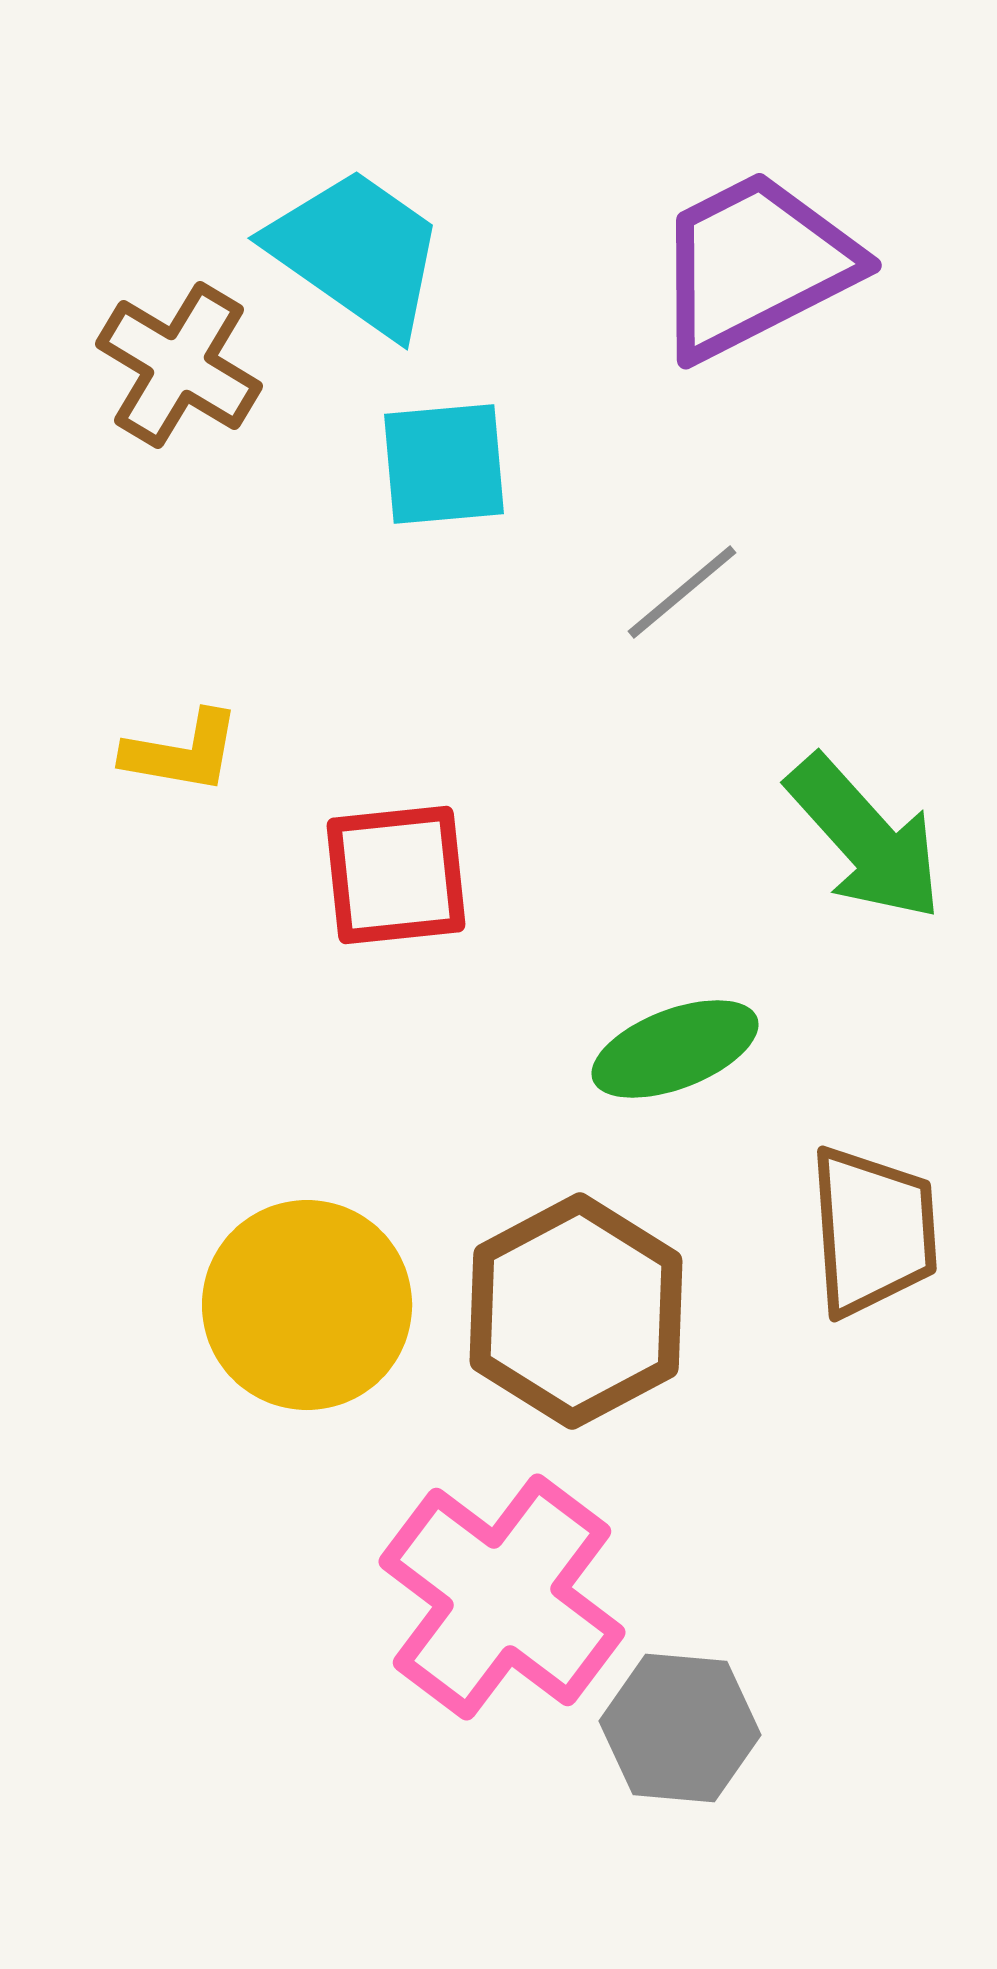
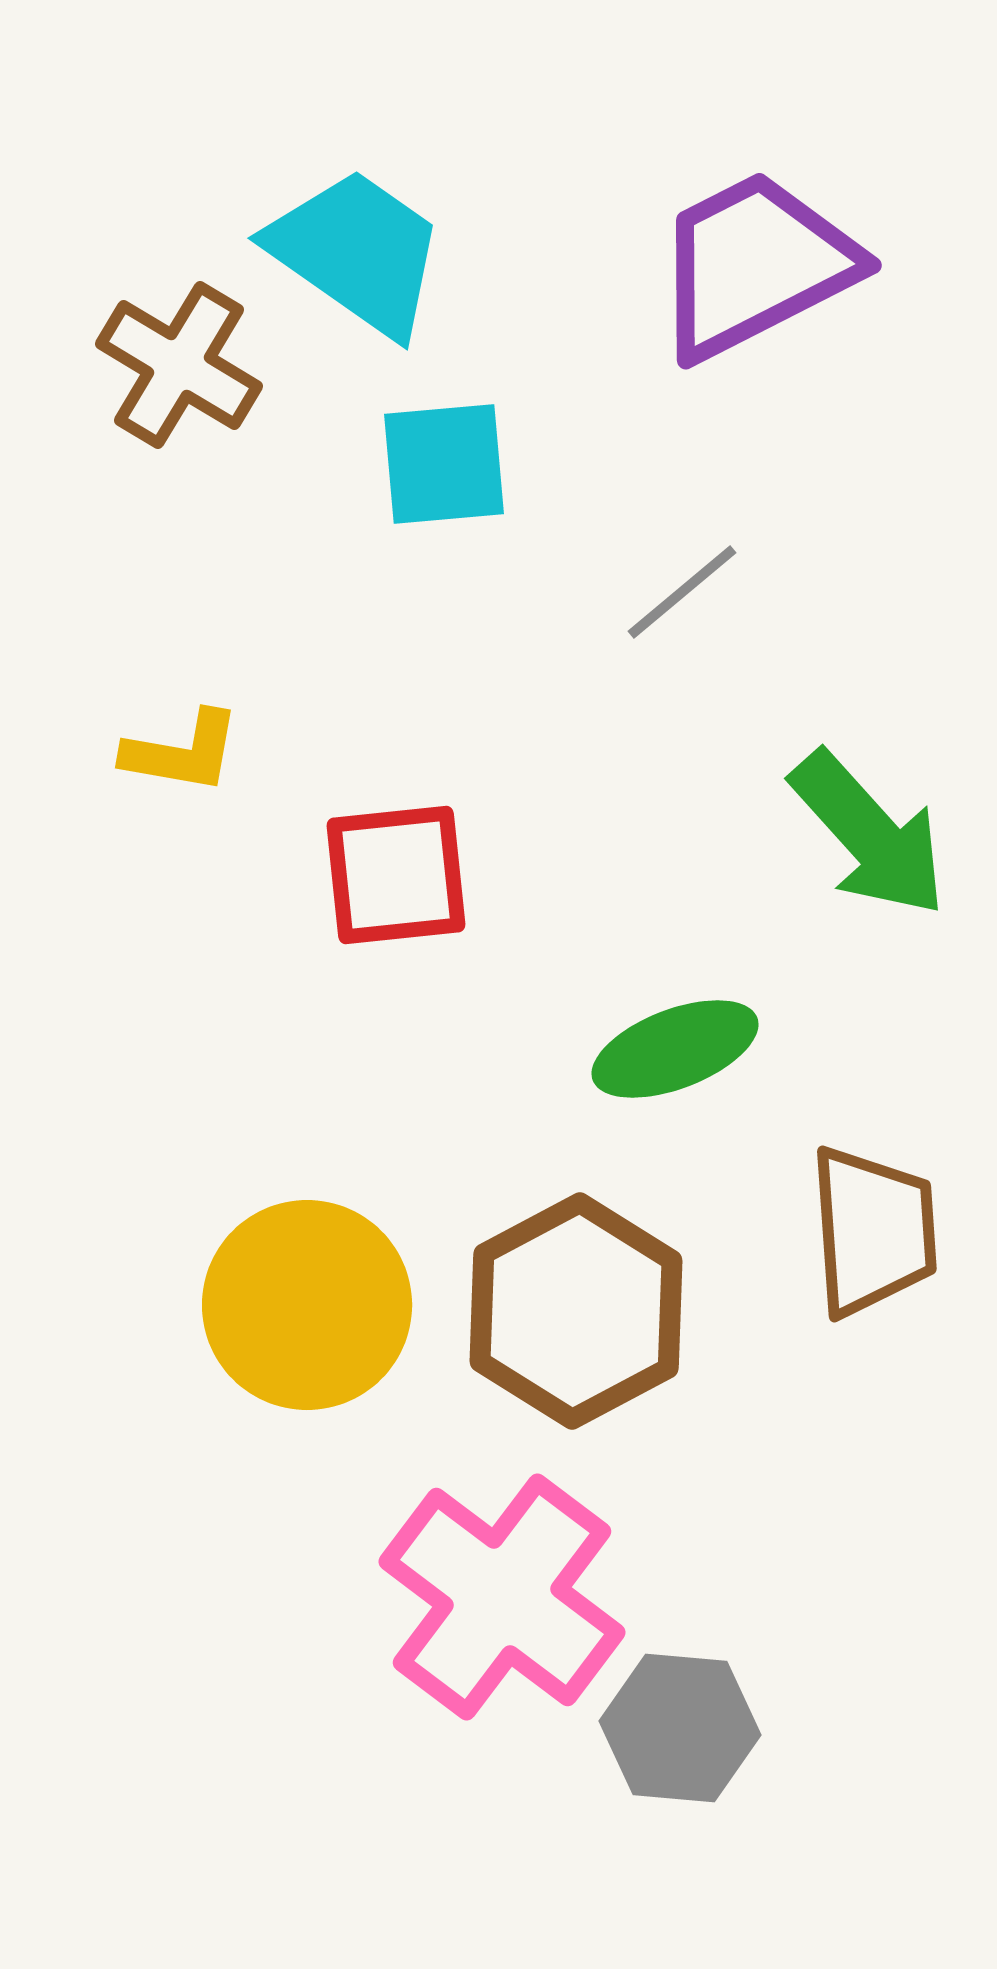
green arrow: moved 4 px right, 4 px up
